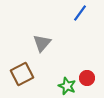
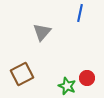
blue line: rotated 24 degrees counterclockwise
gray triangle: moved 11 px up
